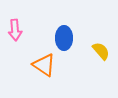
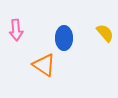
pink arrow: moved 1 px right
yellow semicircle: moved 4 px right, 18 px up
